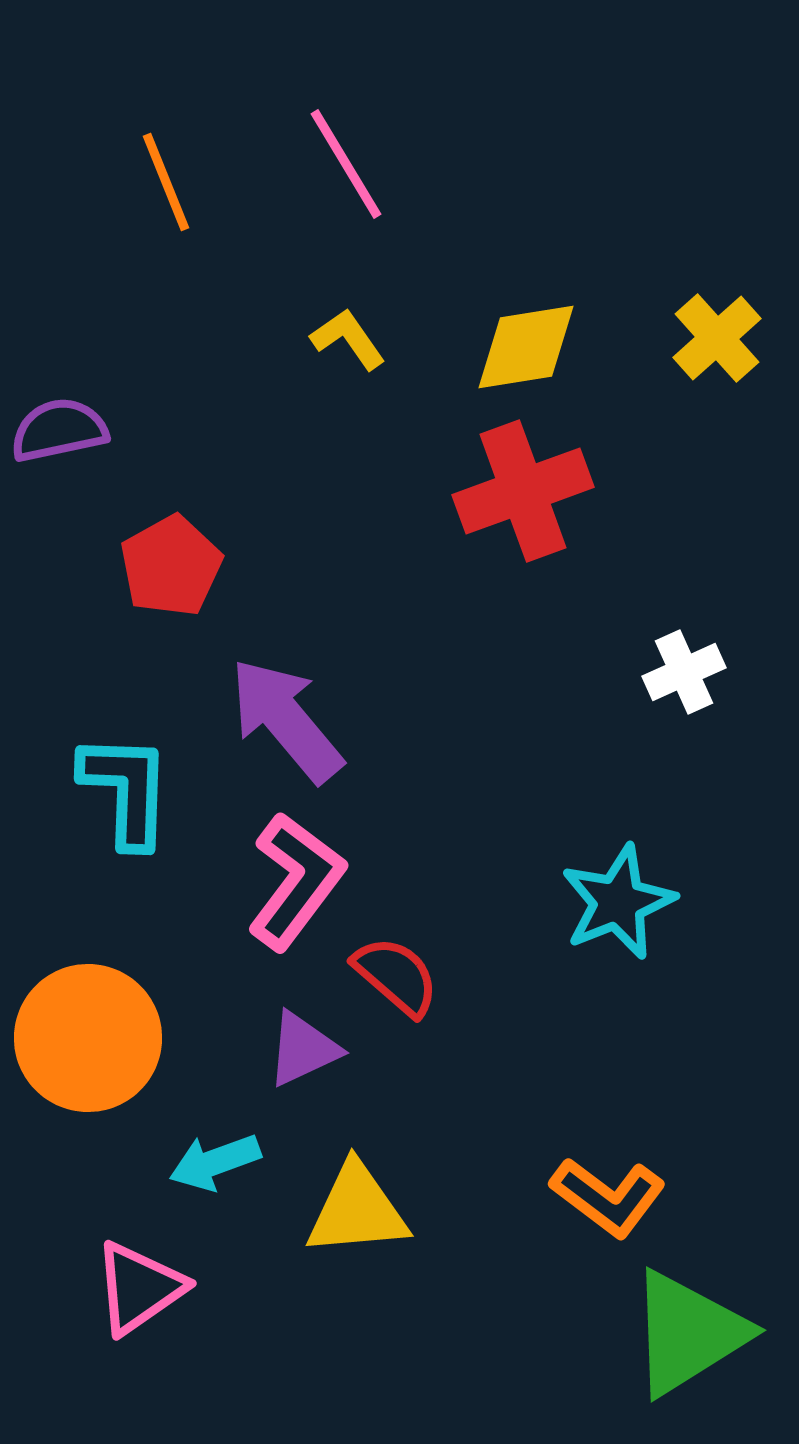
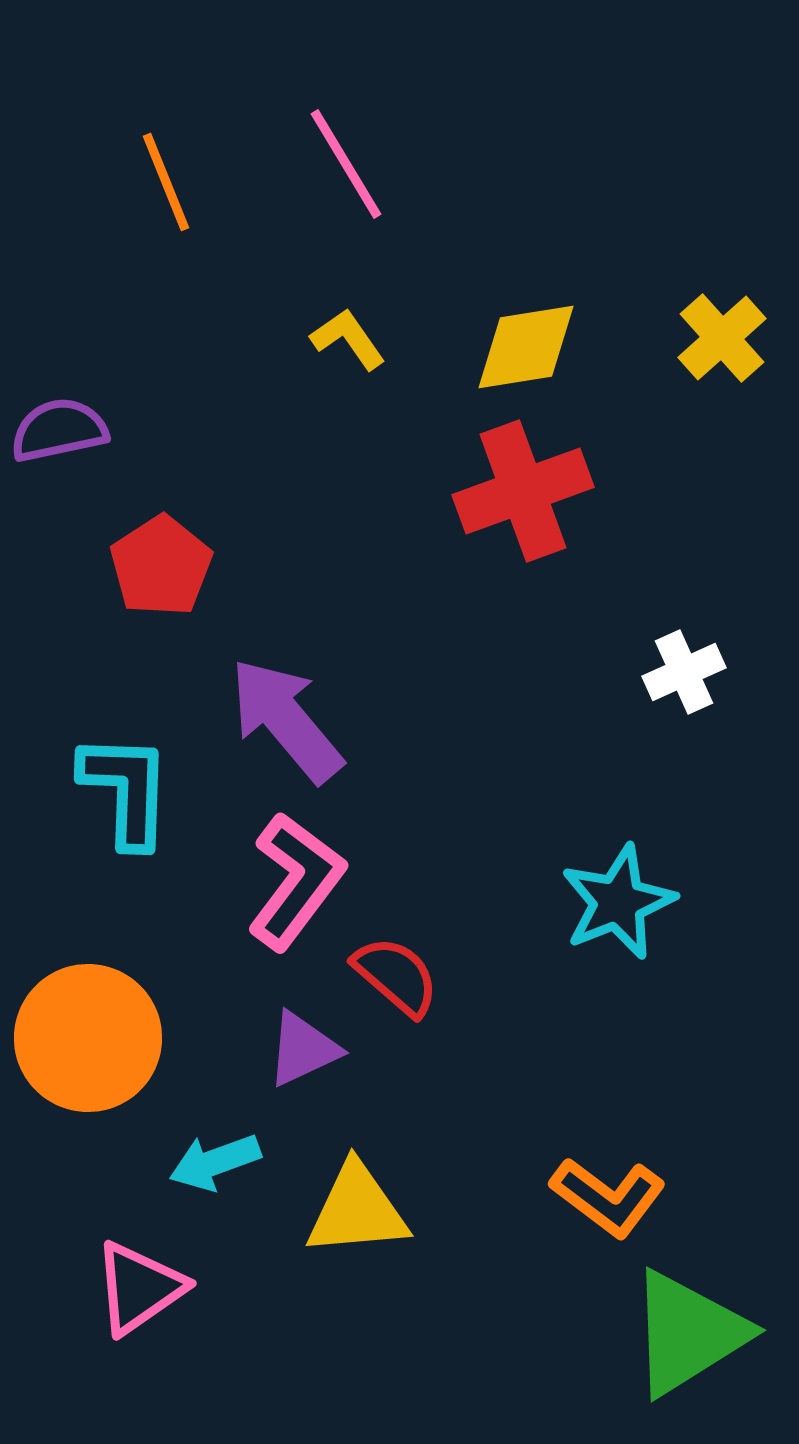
yellow cross: moved 5 px right
red pentagon: moved 10 px left; rotated 4 degrees counterclockwise
